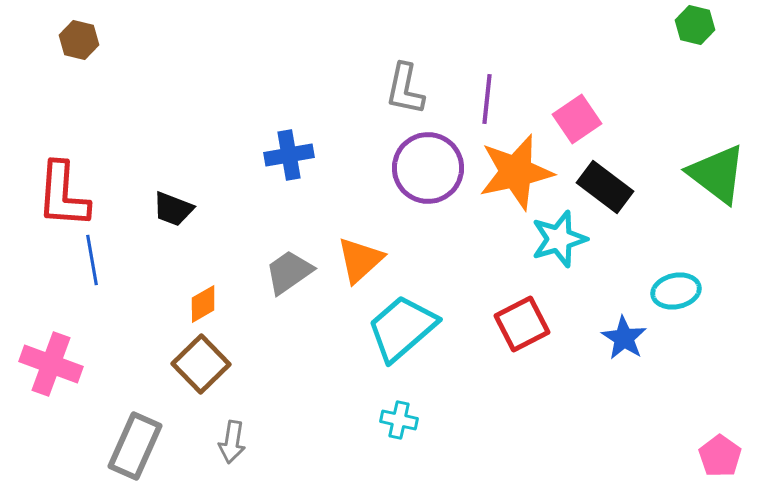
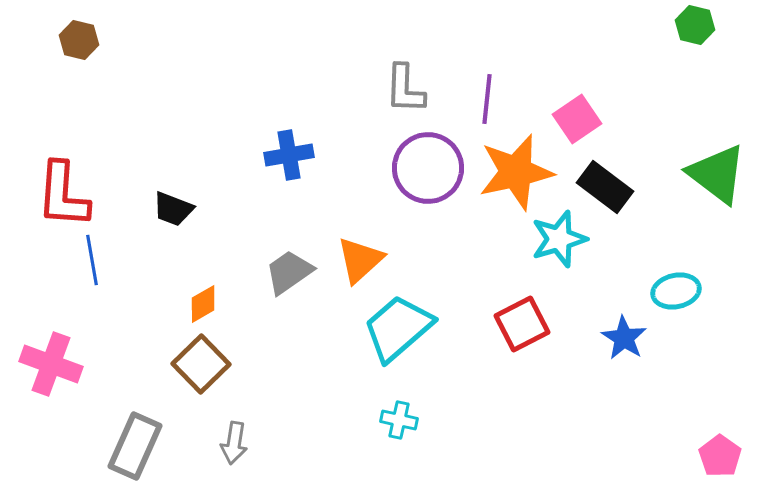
gray L-shape: rotated 10 degrees counterclockwise
cyan trapezoid: moved 4 px left
gray arrow: moved 2 px right, 1 px down
